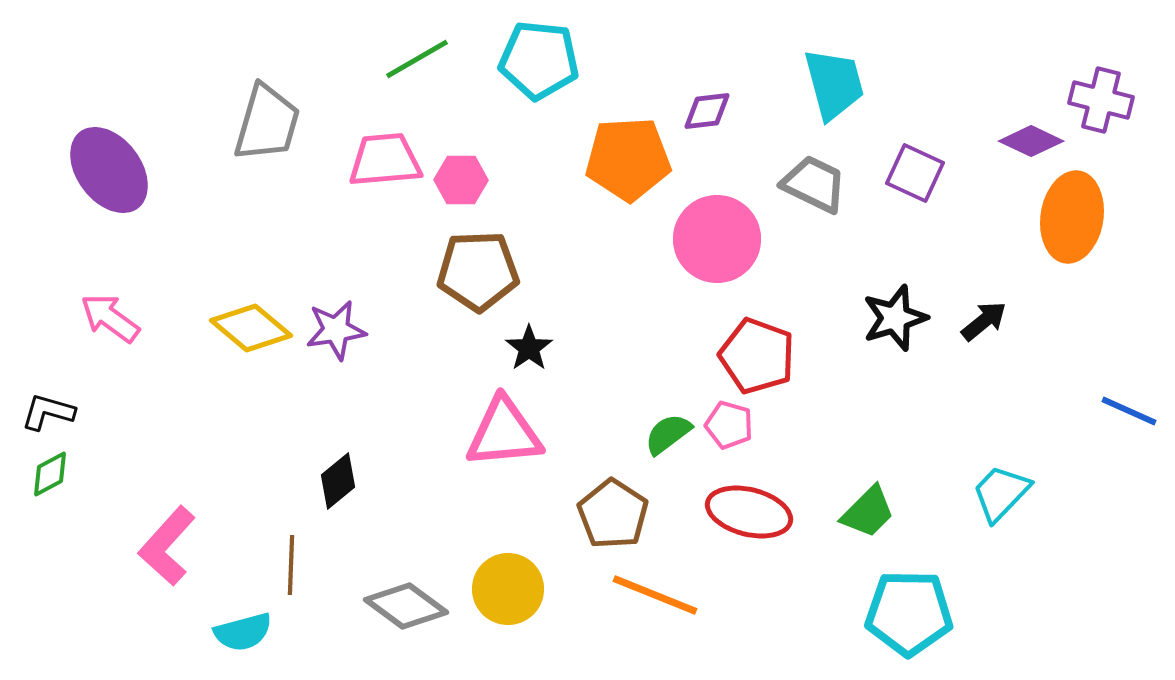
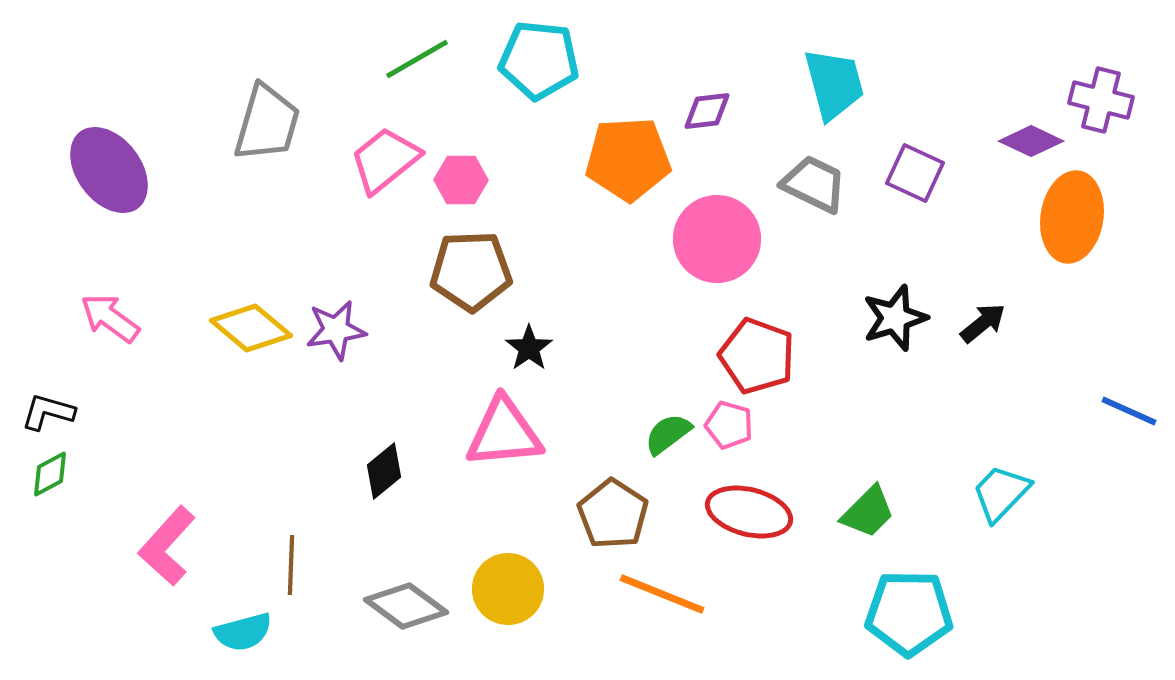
pink trapezoid at (385, 160): rotated 34 degrees counterclockwise
brown pentagon at (478, 271): moved 7 px left
black arrow at (984, 321): moved 1 px left, 2 px down
black diamond at (338, 481): moved 46 px right, 10 px up
orange line at (655, 595): moved 7 px right, 1 px up
